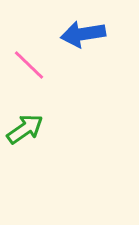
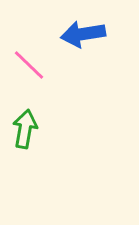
green arrow: rotated 45 degrees counterclockwise
